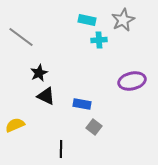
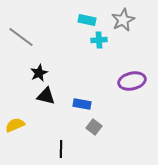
black triangle: rotated 12 degrees counterclockwise
